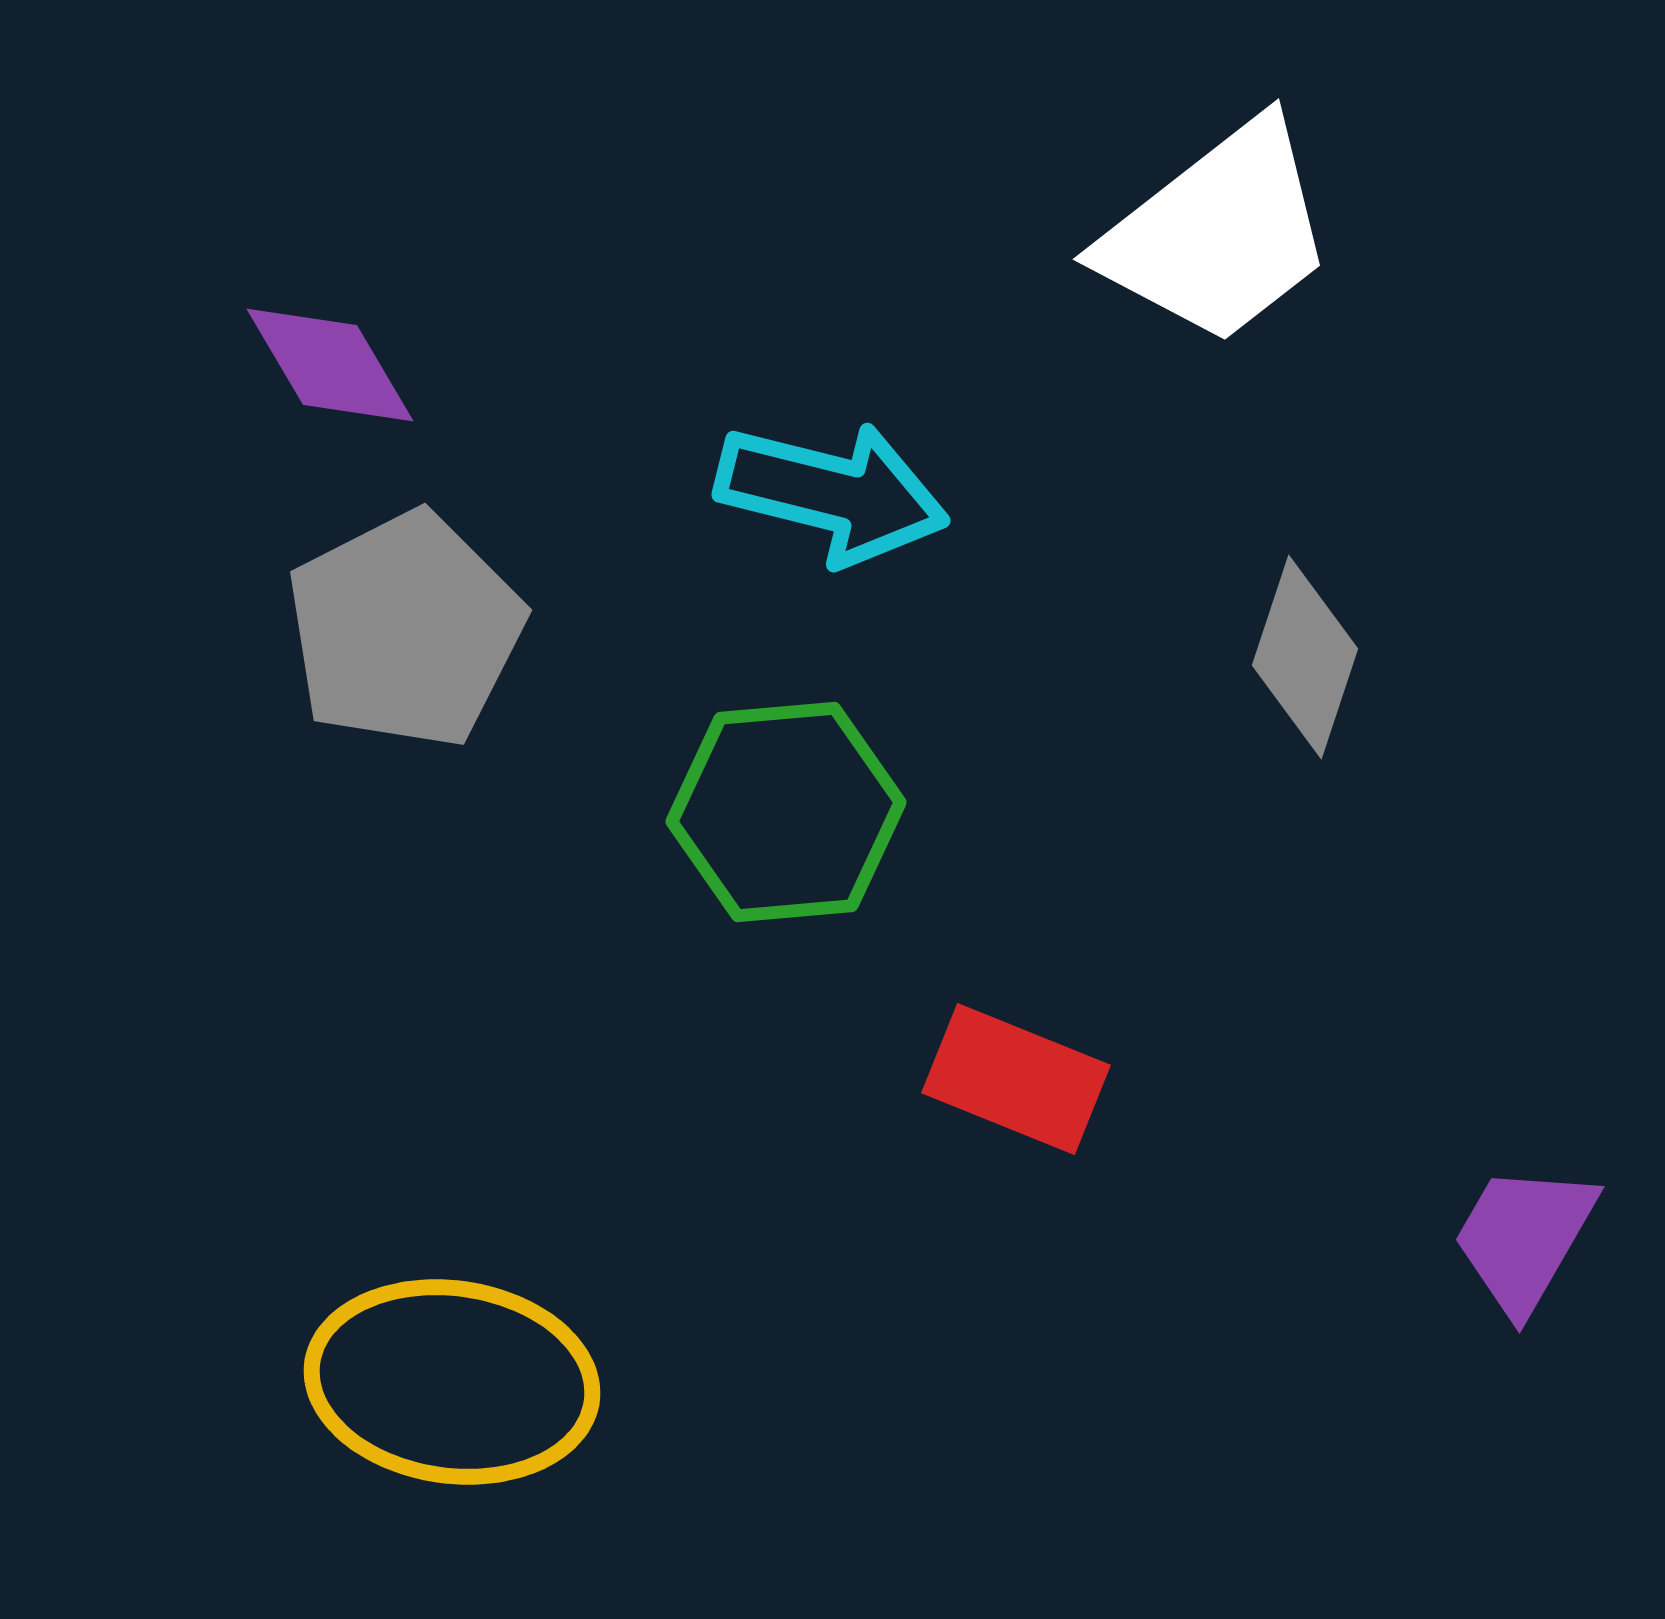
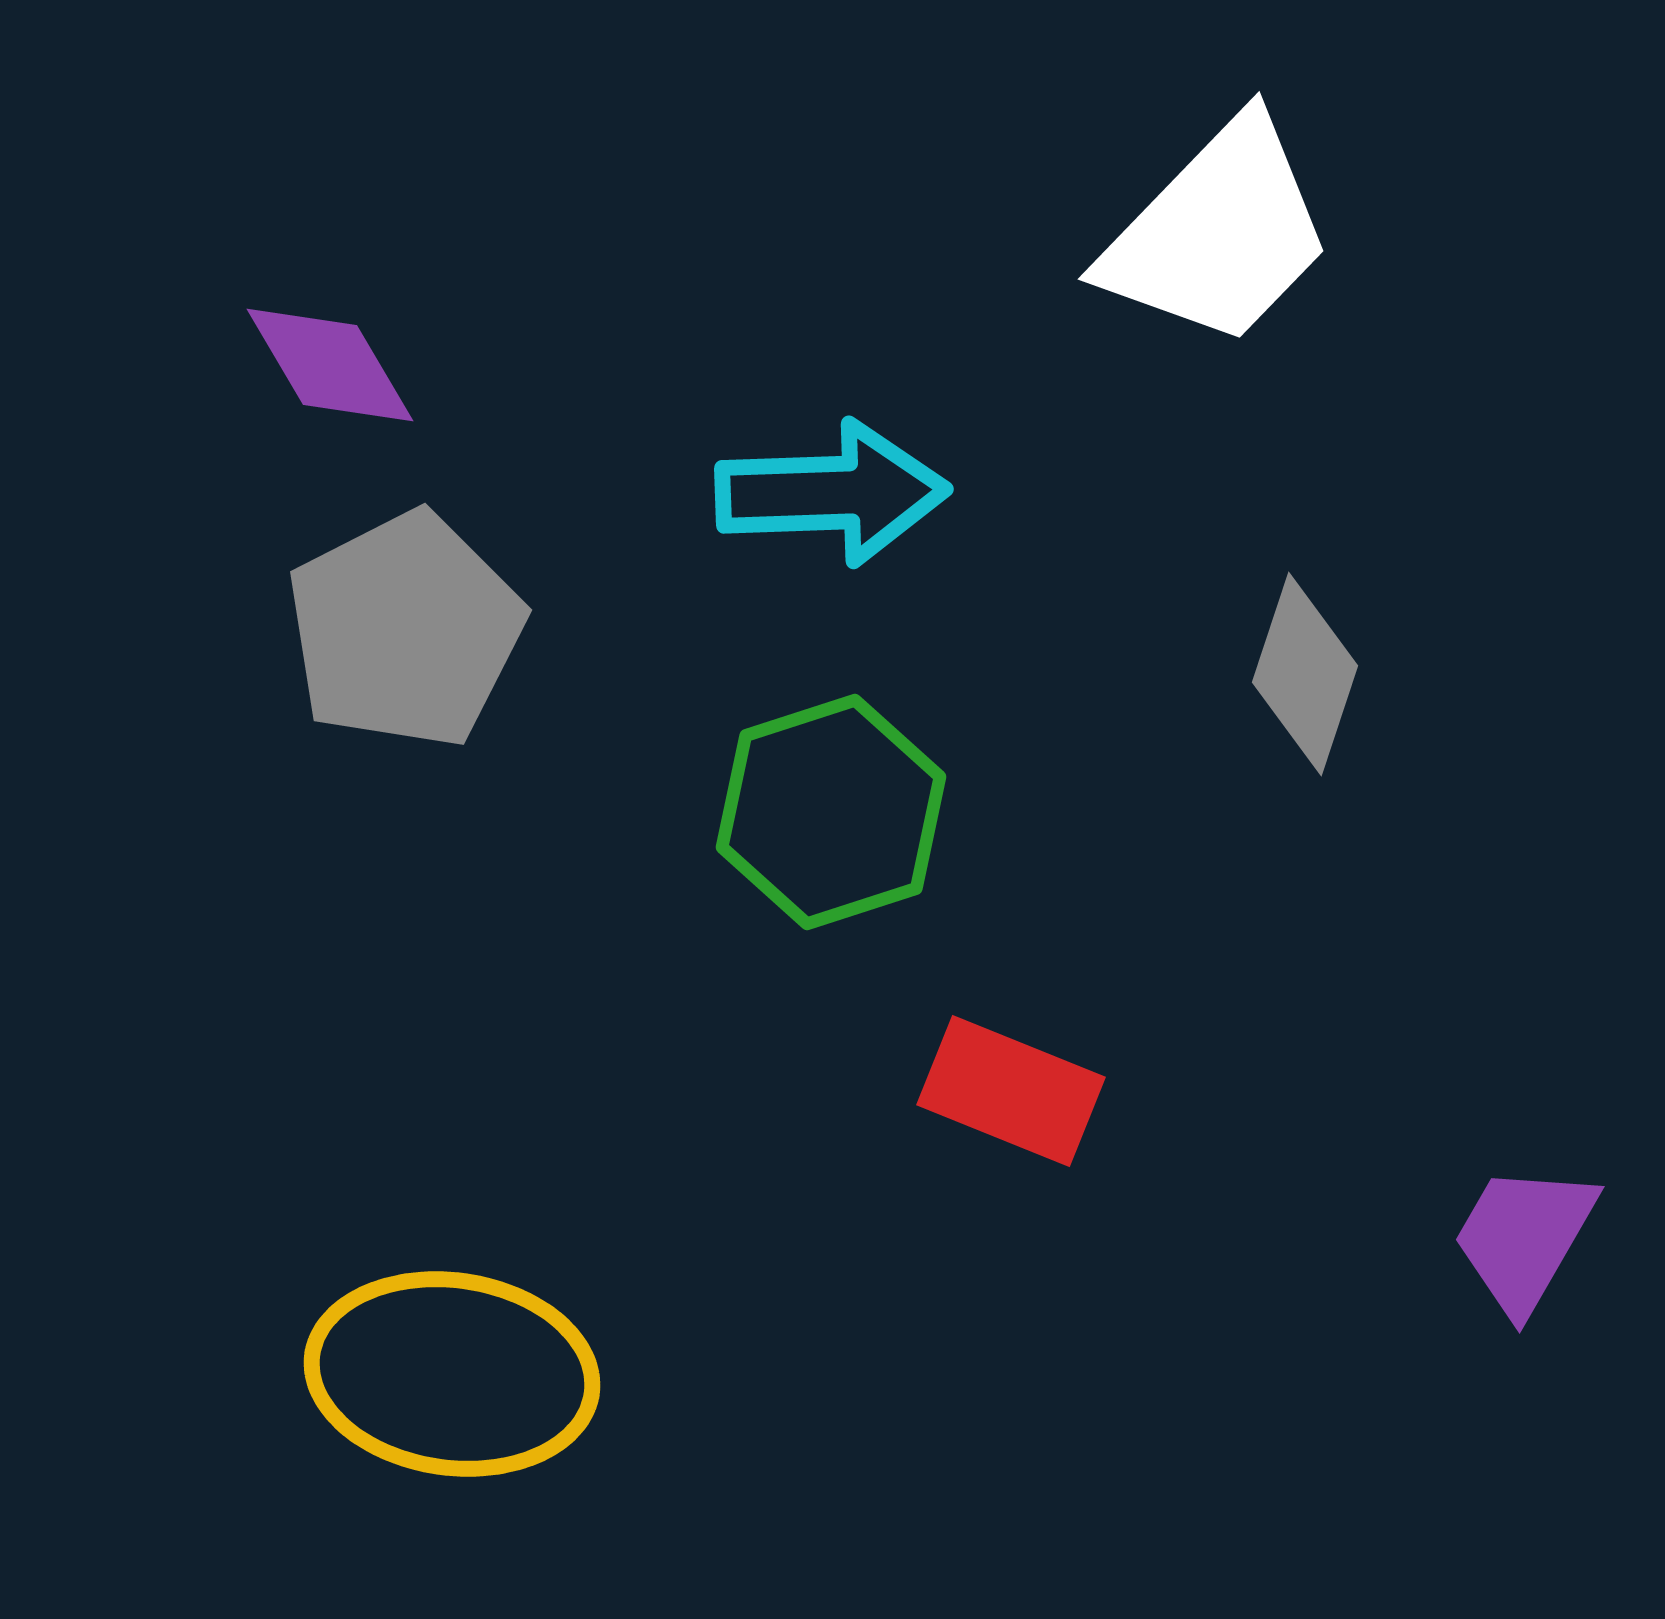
white trapezoid: rotated 8 degrees counterclockwise
cyan arrow: rotated 16 degrees counterclockwise
gray diamond: moved 17 px down
green hexagon: moved 45 px right; rotated 13 degrees counterclockwise
red rectangle: moved 5 px left, 12 px down
yellow ellipse: moved 8 px up
